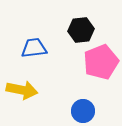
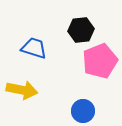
blue trapezoid: rotated 24 degrees clockwise
pink pentagon: moved 1 px left, 1 px up
